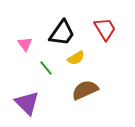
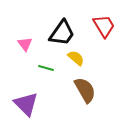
red trapezoid: moved 1 px left, 3 px up
yellow semicircle: rotated 108 degrees counterclockwise
green line: rotated 35 degrees counterclockwise
brown semicircle: rotated 84 degrees clockwise
purple triangle: moved 1 px left, 1 px down
